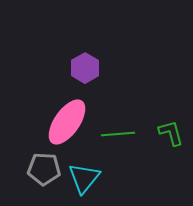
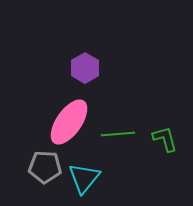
pink ellipse: moved 2 px right
green L-shape: moved 6 px left, 6 px down
gray pentagon: moved 1 px right, 2 px up
